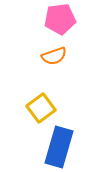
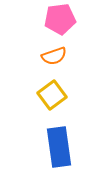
yellow square: moved 11 px right, 13 px up
blue rectangle: rotated 24 degrees counterclockwise
